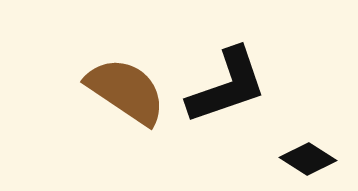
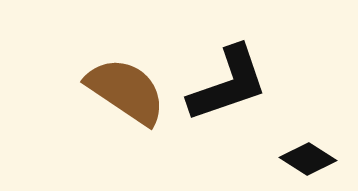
black L-shape: moved 1 px right, 2 px up
